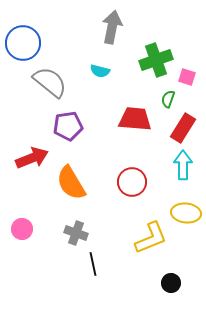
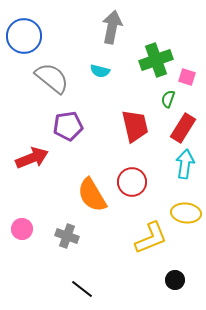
blue circle: moved 1 px right, 7 px up
gray semicircle: moved 2 px right, 4 px up
red trapezoid: moved 7 px down; rotated 72 degrees clockwise
cyan arrow: moved 2 px right, 1 px up; rotated 8 degrees clockwise
orange semicircle: moved 21 px right, 12 px down
gray cross: moved 9 px left, 3 px down
black line: moved 11 px left, 25 px down; rotated 40 degrees counterclockwise
black circle: moved 4 px right, 3 px up
